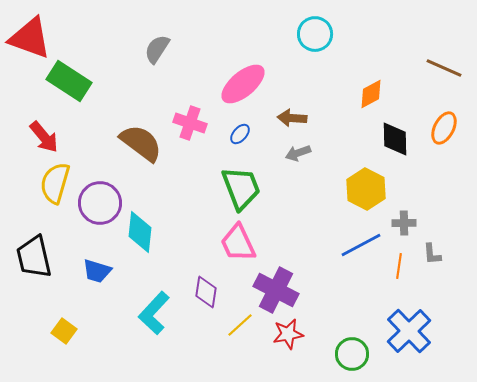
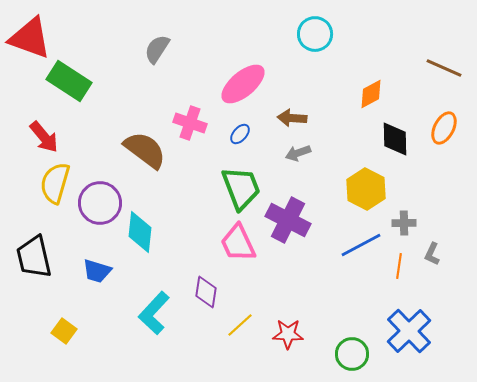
brown semicircle: moved 4 px right, 7 px down
gray L-shape: rotated 30 degrees clockwise
purple cross: moved 12 px right, 70 px up
red star: rotated 12 degrees clockwise
